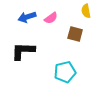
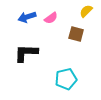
yellow semicircle: rotated 56 degrees clockwise
brown square: moved 1 px right
black L-shape: moved 3 px right, 2 px down
cyan pentagon: moved 1 px right, 7 px down
